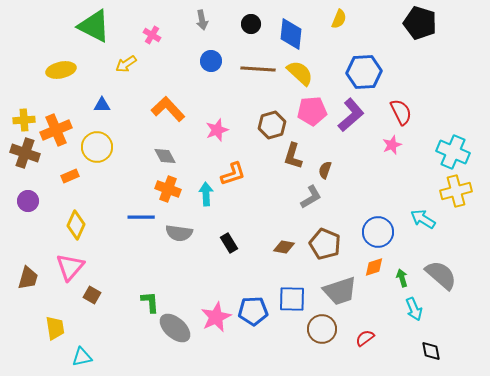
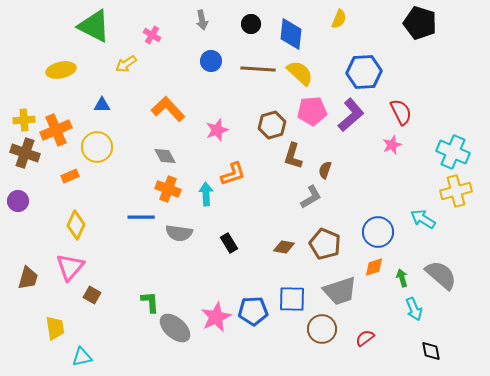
purple circle at (28, 201): moved 10 px left
